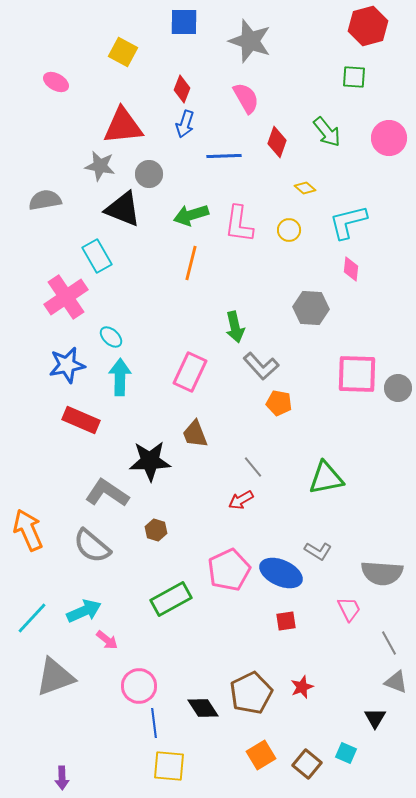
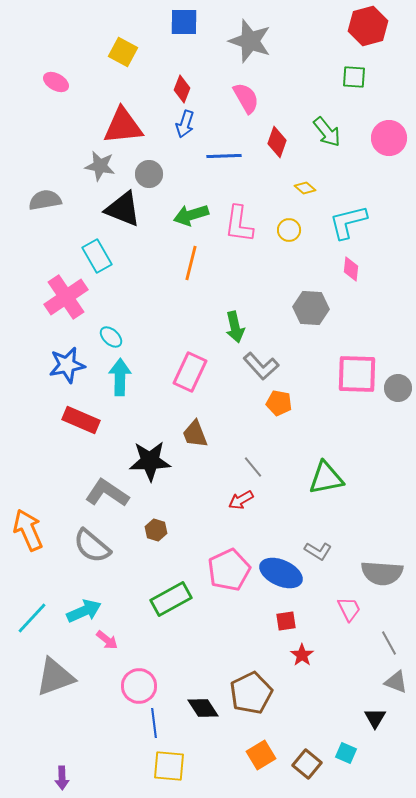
red star at (302, 687): moved 32 px up; rotated 15 degrees counterclockwise
